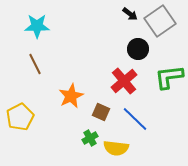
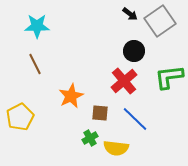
black circle: moved 4 px left, 2 px down
brown square: moved 1 px left, 1 px down; rotated 18 degrees counterclockwise
